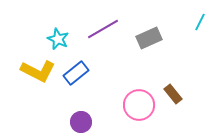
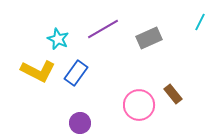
blue rectangle: rotated 15 degrees counterclockwise
purple circle: moved 1 px left, 1 px down
